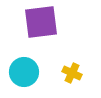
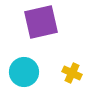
purple square: rotated 6 degrees counterclockwise
